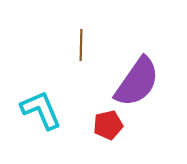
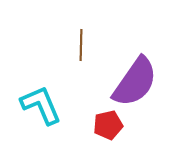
purple semicircle: moved 2 px left
cyan L-shape: moved 5 px up
